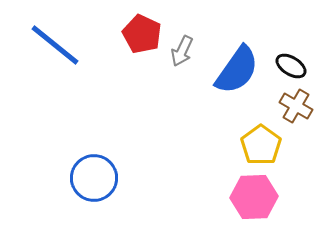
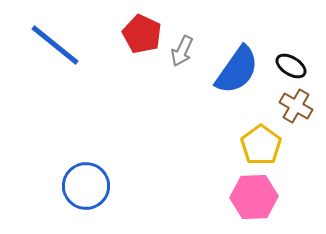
blue circle: moved 8 px left, 8 px down
